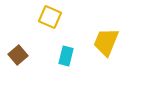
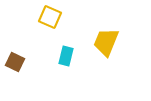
brown square: moved 3 px left, 7 px down; rotated 24 degrees counterclockwise
